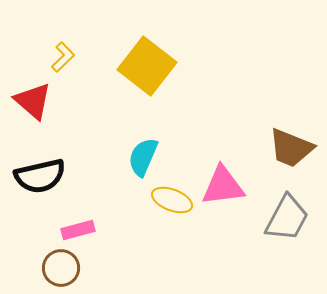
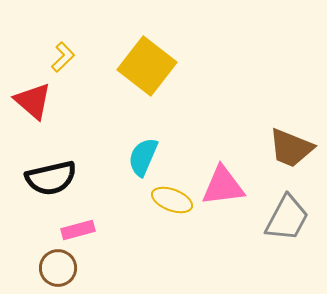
black semicircle: moved 11 px right, 2 px down
brown circle: moved 3 px left
